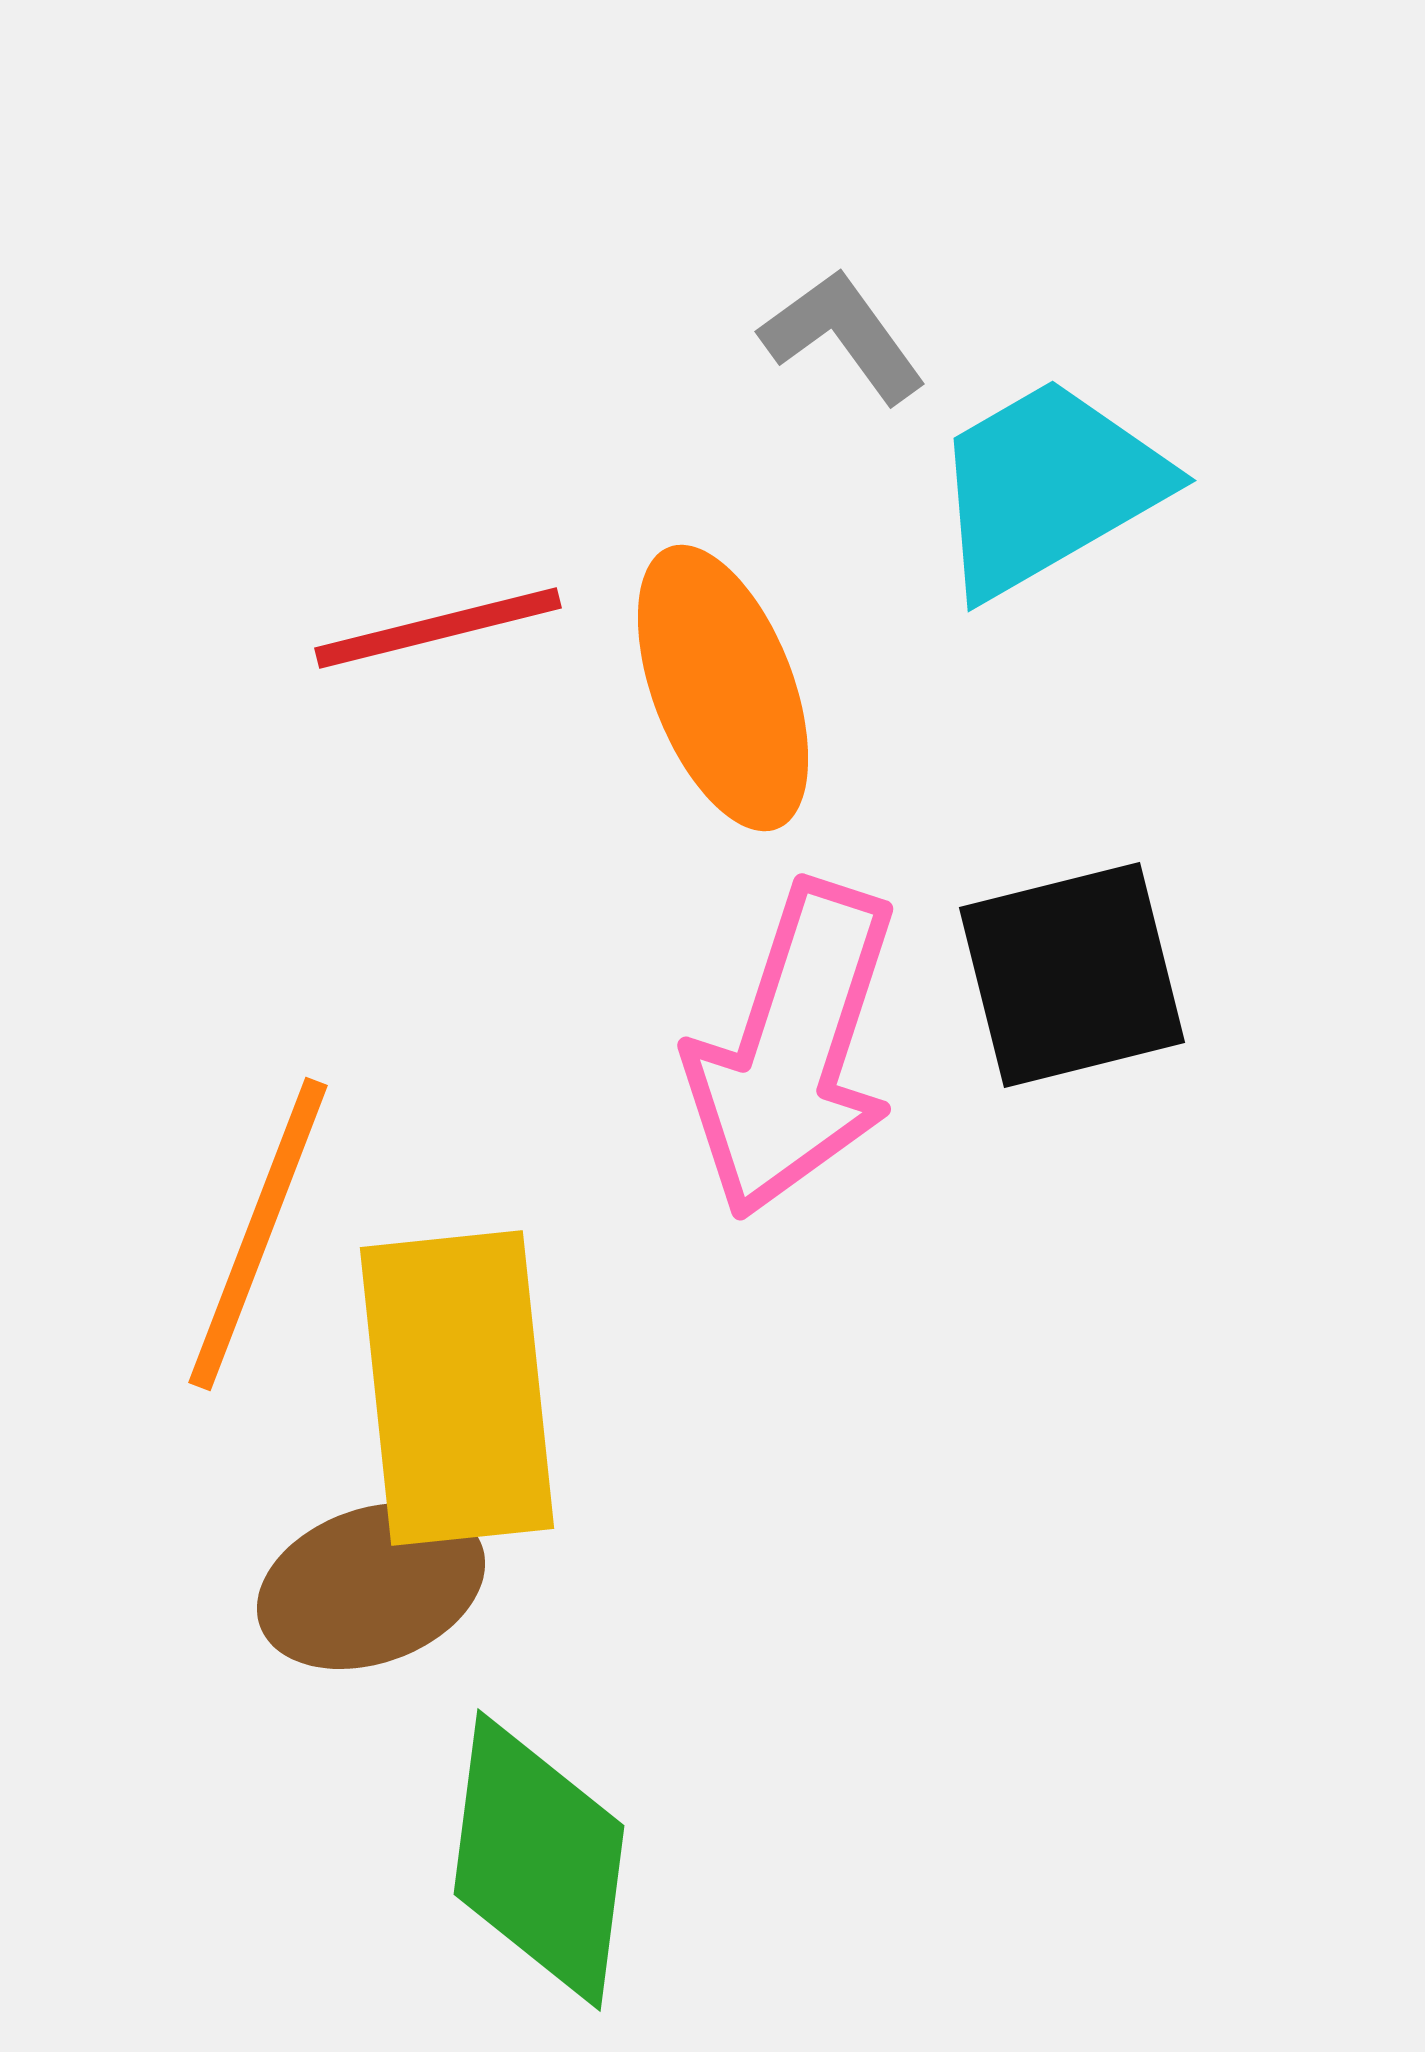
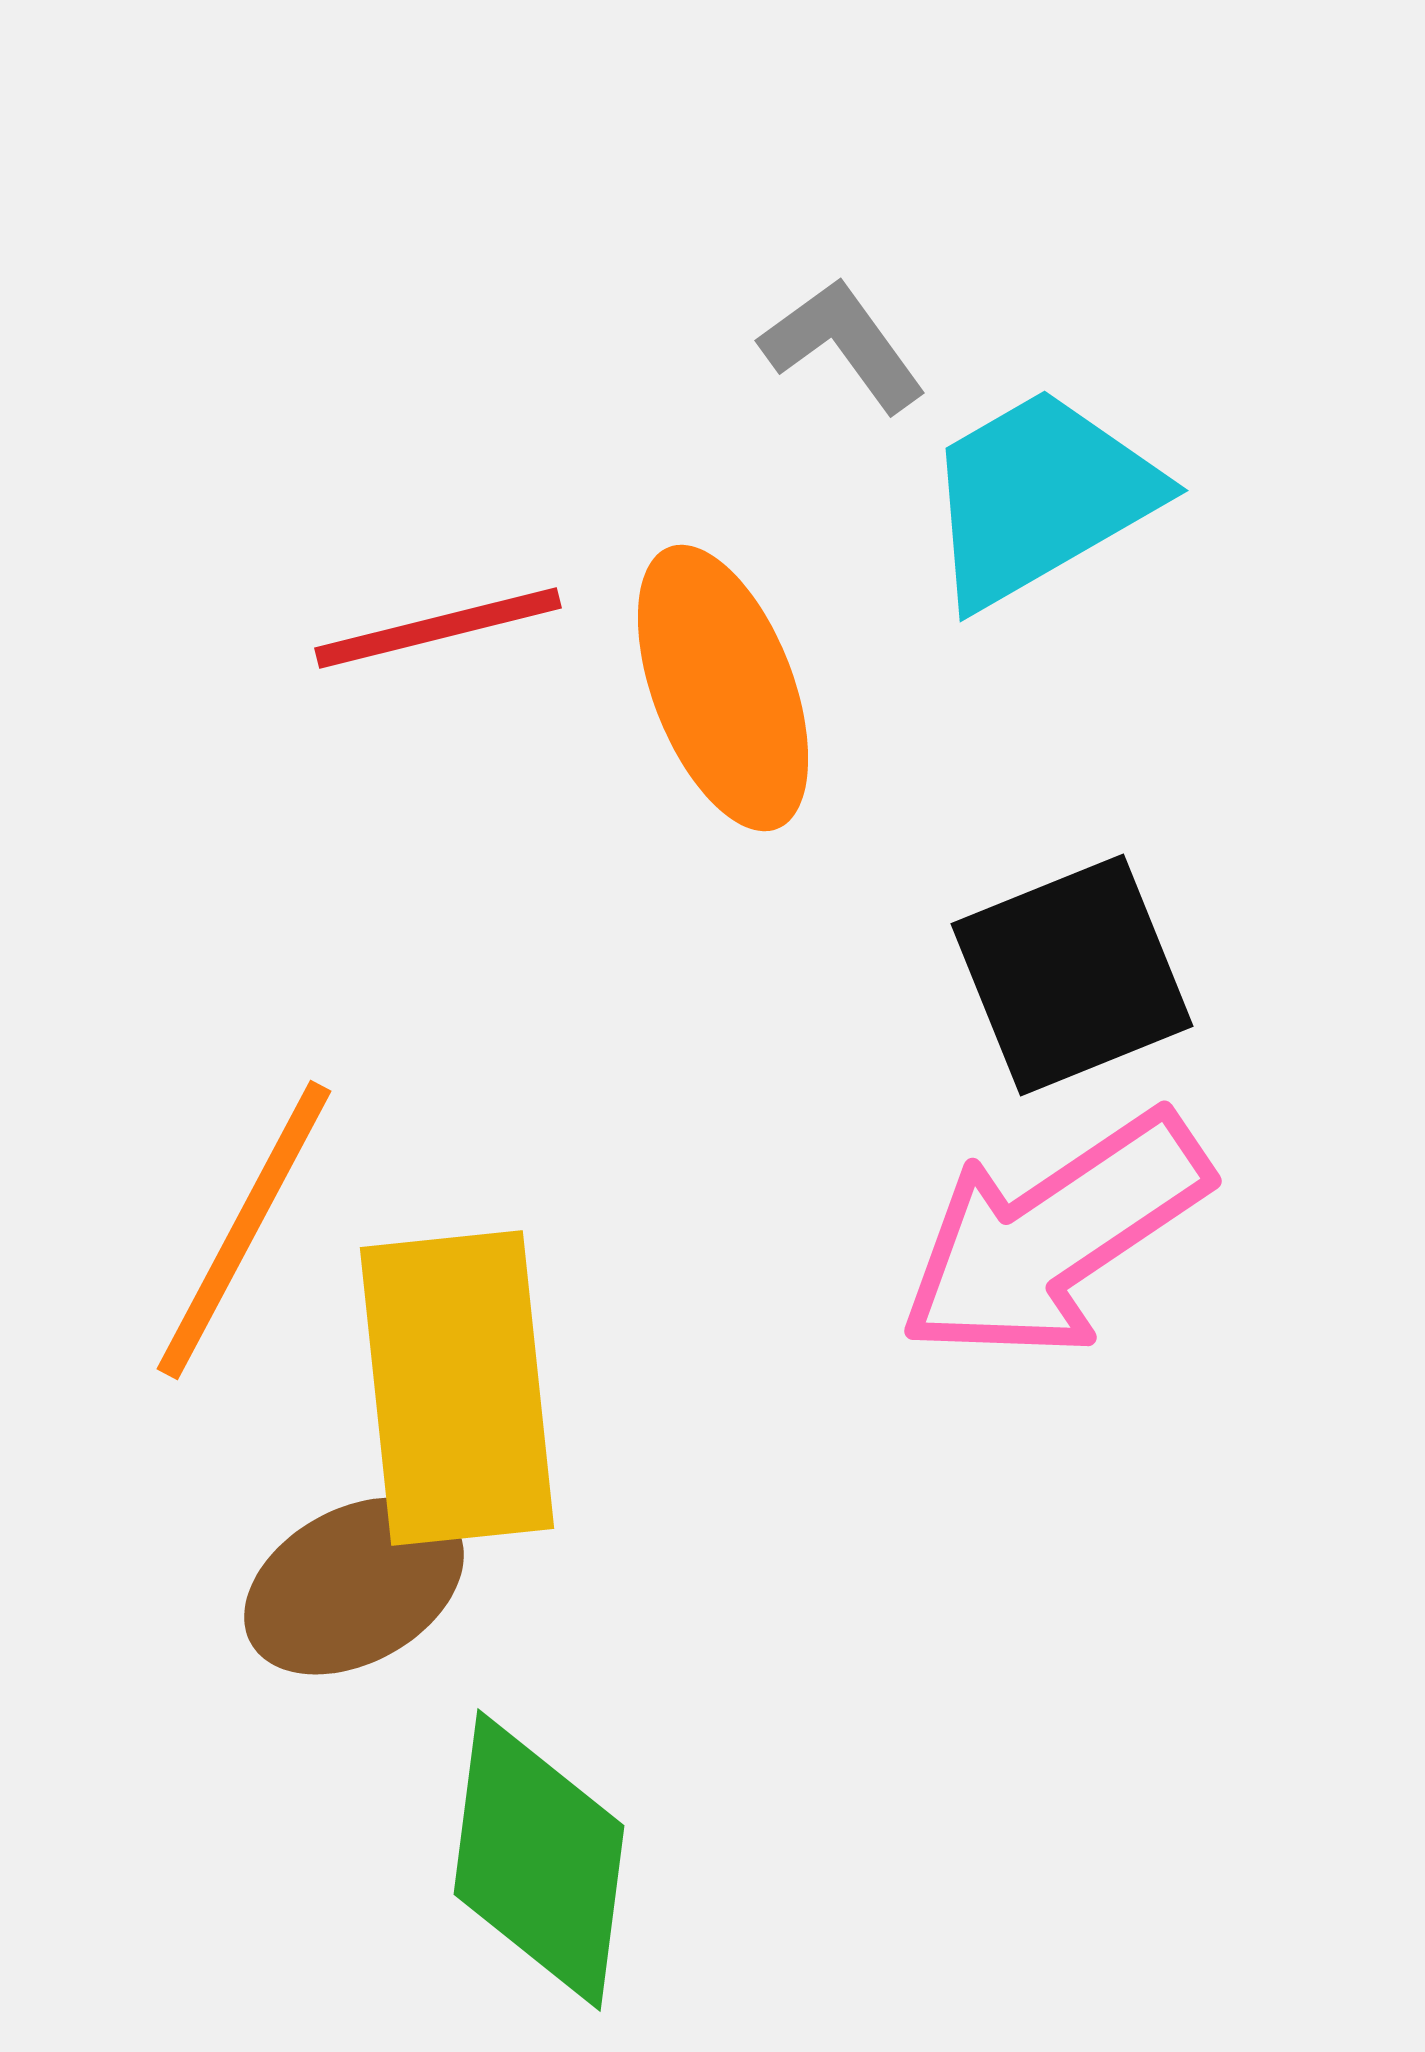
gray L-shape: moved 9 px down
cyan trapezoid: moved 8 px left, 10 px down
black square: rotated 8 degrees counterclockwise
pink arrow: moved 261 px right, 186 px down; rotated 38 degrees clockwise
orange line: moved 14 px left, 4 px up; rotated 7 degrees clockwise
brown ellipse: moved 17 px left; rotated 9 degrees counterclockwise
